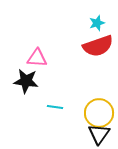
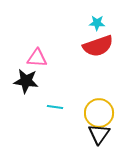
cyan star: rotated 21 degrees clockwise
